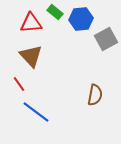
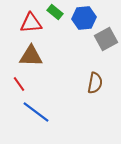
blue hexagon: moved 3 px right, 1 px up
brown triangle: rotated 45 degrees counterclockwise
brown semicircle: moved 12 px up
